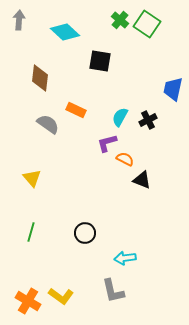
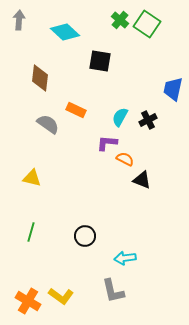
purple L-shape: rotated 20 degrees clockwise
yellow triangle: rotated 36 degrees counterclockwise
black circle: moved 3 px down
